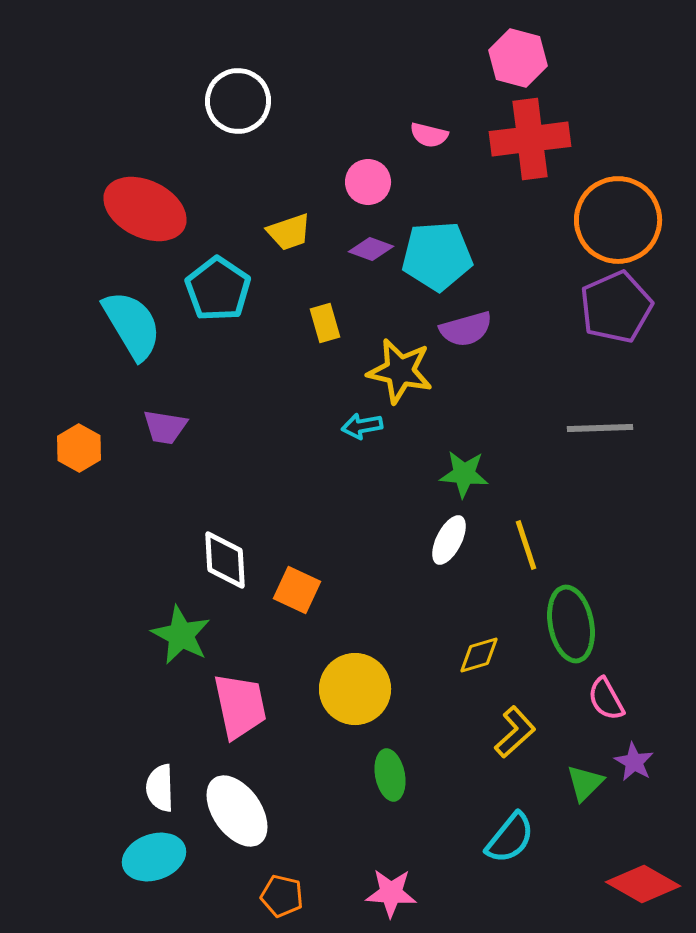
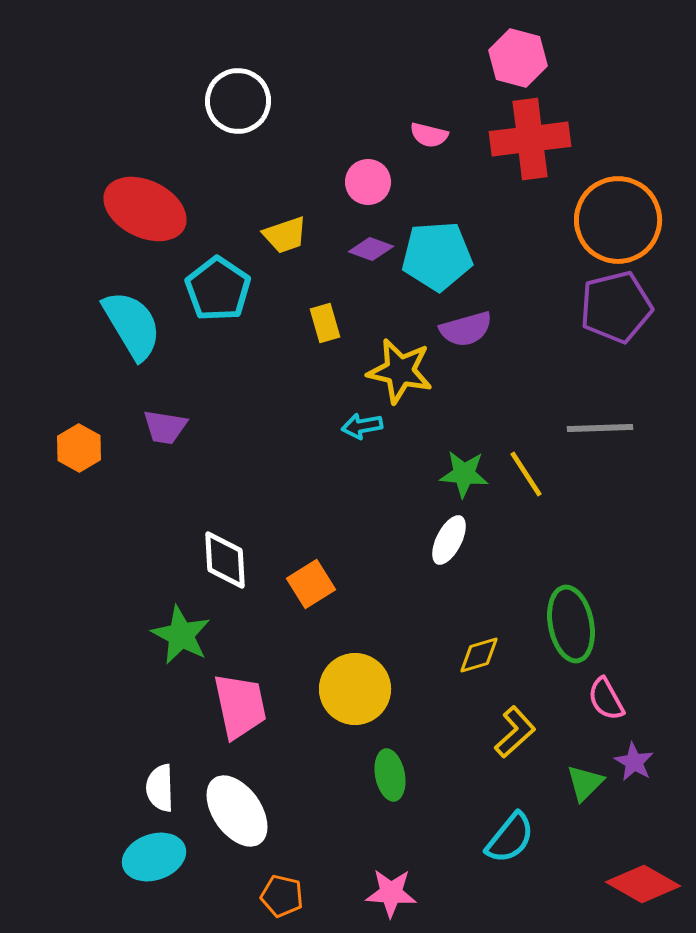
yellow trapezoid at (289, 232): moved 4 px left, 3 px down
purple pentagon at (616, 307): rotated 10 degrees clockwise
yellow line at (526, 545): moved 71 px up; rotated 15 degrees counterclockwise
orange square at (297, 590): moved 14 px right, 6 px up; rotated 33 degrees clockwise
